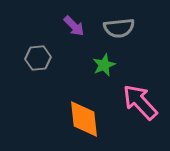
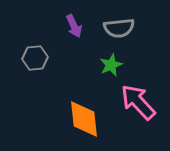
purple arrow: rotated 20 degrees clockwise
gray hexagon: moved 3 px left
green star: moved 7 px right
pink arrow: moved 2 px left
